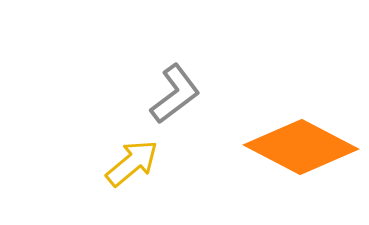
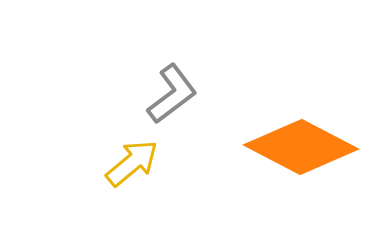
gray L-shape: moved 3 px left
